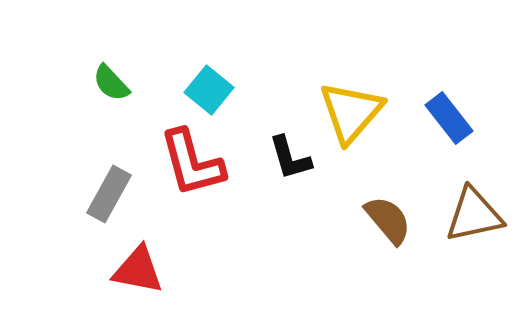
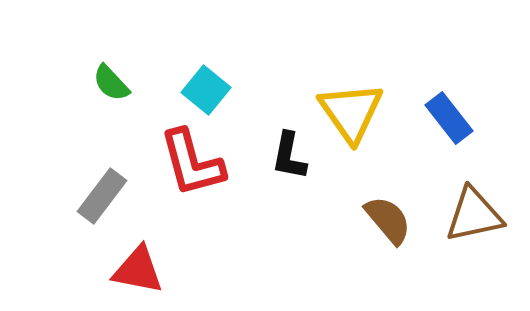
cyan square: moved 3 px left
yellow triangle: rotated 16 degrees counterclockwise
black L-shape: moved 1 px left, 2 px up; rotated 27 degrees clockwise
gray rectangle: moved 7 px left, 2 px down; rotated 8 degrees clockwise
